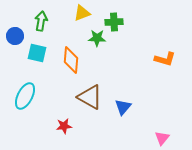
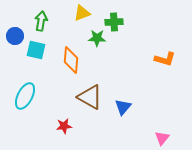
cyan square: moved 1 px left, 3 px up
